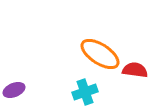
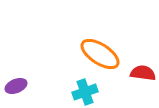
red semicircle: moved 8 px right, 3 px down
purple ellipse: moved 2 px right, 4 px up
